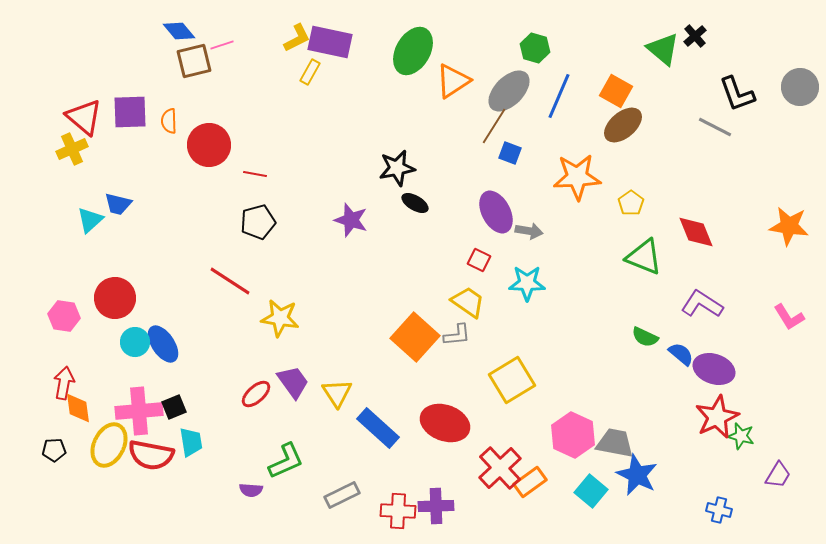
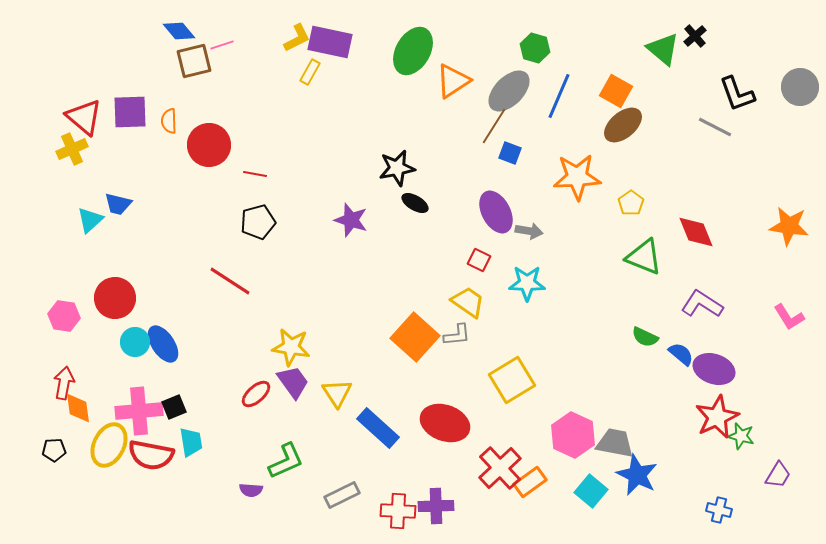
yellow star at (280, 318): moved 11 px right, 29 px down
